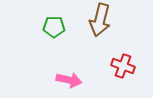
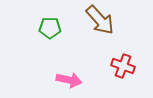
brown arrow: rotated 56 degrees counterclockwise
green pentagon: moved 4 px left, 1 px down
